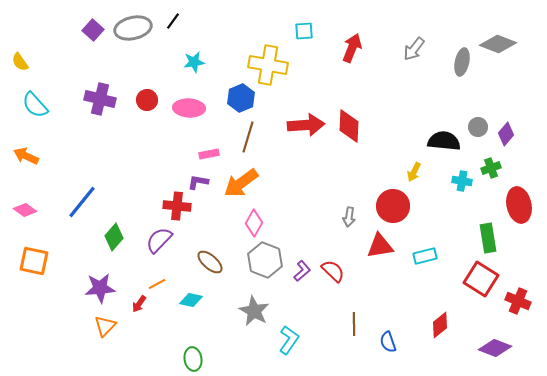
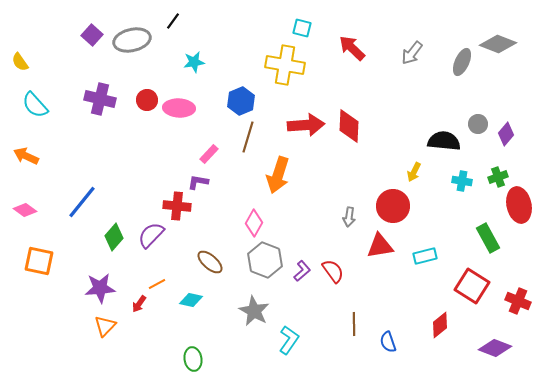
gray ellipse at (133, 28): moved 1 px left, 12 px down
purple square at (93, 30): moved 1 px left, 5 px down
cyan square at (304, 31): moved 2 px left, 3 px up; rotated 18 degrees clockwise
red arrow at (352, 48): rotated 68 degrees counterclockwise
gray arrow at (414, 49): moved 2 px left, 4 px down
gray ellipse at (462, 62): rotated 12 degrees clockwise
yellow cross at (268, 65): moved 17 px right
blue hexagon at (241, 98): moved 3 px down
pink ellipse at (189, 108): moved 10 px left
gray circle at (478, 127): moved 3 px up
pink rectangle at (209, 154): rotated 36 degrees counterclockwise
green cross at (491, 168): moved 7 px right, 9 px down
orange arrow at (241, 183): moved 37 px right, 8 px up; rotated 36 degrees counterclockwise
green rectangle at (488, 238): rotated 20 degrees counterclockwise
purple semicircle at (159, 240): moved 8 px left, 5 px up
orange square at (34, 261): moved 5 px right
red semicircle at (333, 271): rotated 10 degrees clockwise
red square at (481, 279): moved 9 px left, 7 px down
